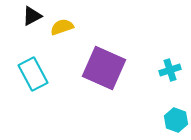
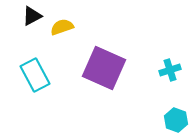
cyan rectangle: moved 2 px right, 1 px down
